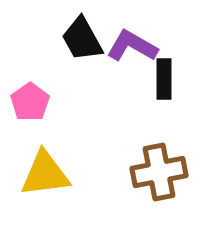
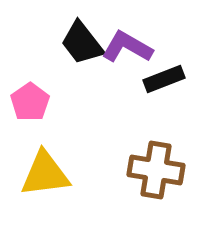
black trapezoid: moved 4 px down; rotated 9 degrees counterclockwise
purple L-shape: moved 5 px left, 1 px down
black rectangle: rotated 69 degrees clockwise
brown cross: moved 3 px left, 2 px up; rotated 20 degrees clockwise
